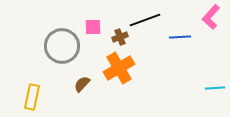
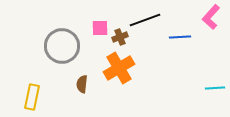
pink square: moved 7 px right, 1 px down
brown semicircle: rotated 36 degrees counterclockwise
